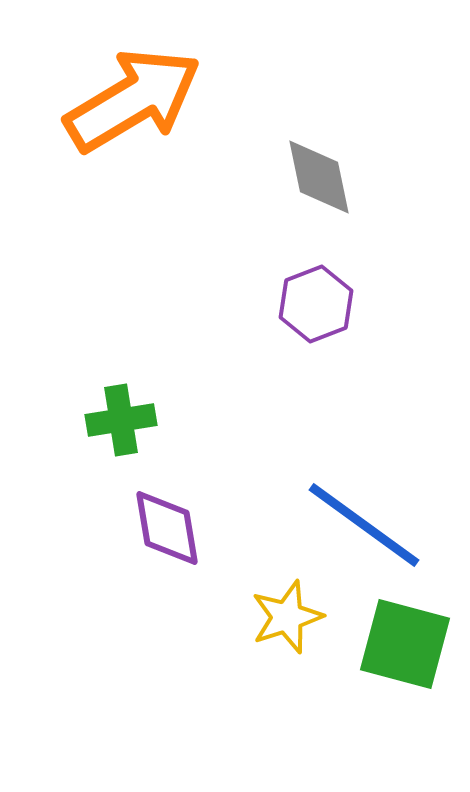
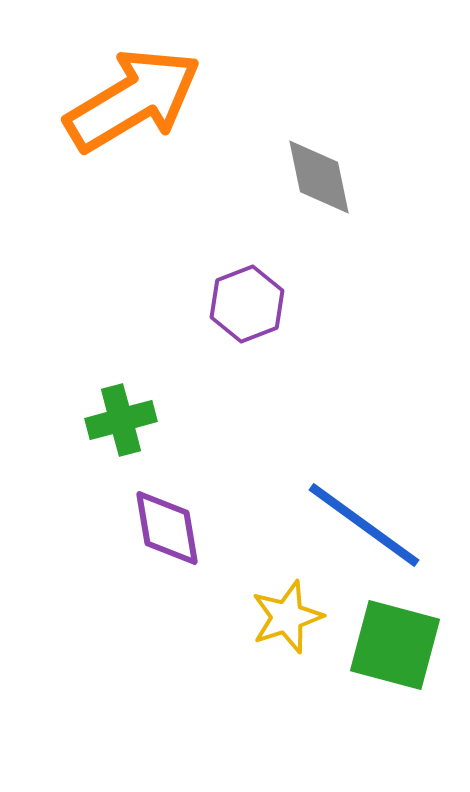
purple hexagon: moved 69 px left
green cross: rotated 6 degrees counterclockwise
green square: moved 10 px left, 1 px down
